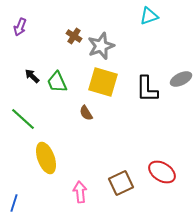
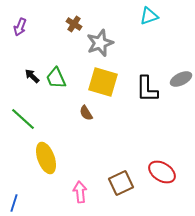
brown cross: moved 12 px up
gray star: moved 1 px left, 3 px up
green trapezoid: moved 1 px left, 4 px up
